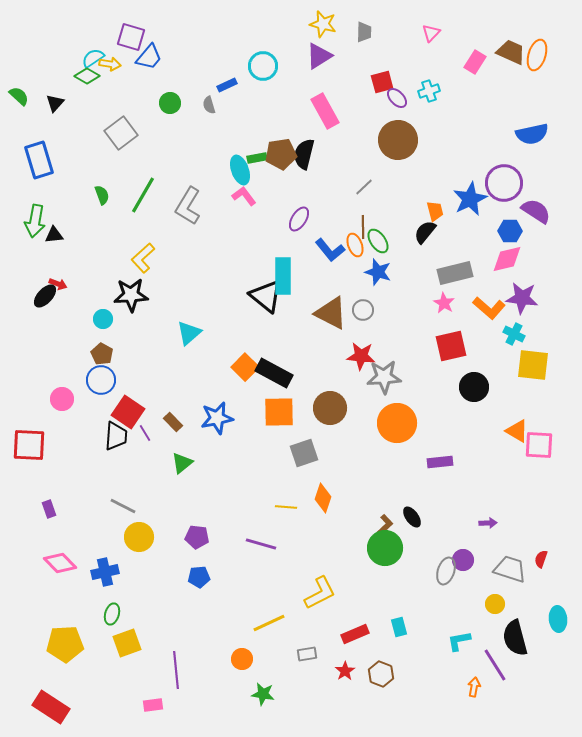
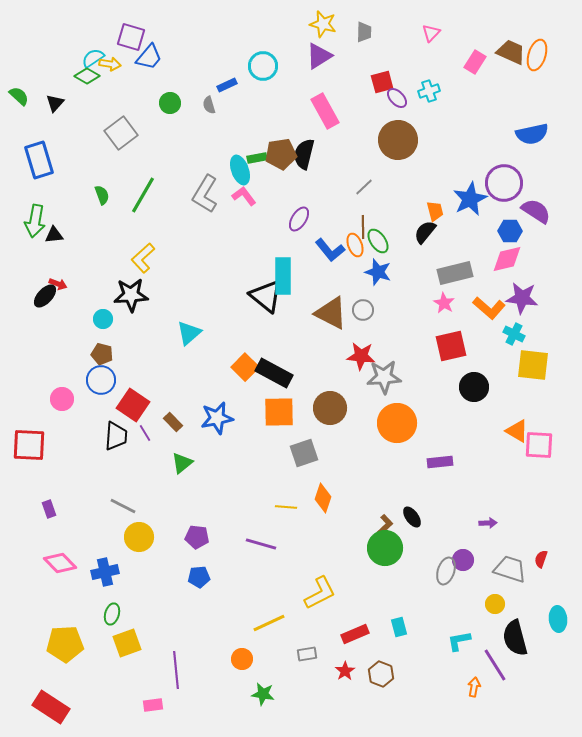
gray L-shape at (188, 206): moved 17 px right, 12 px up
brown pentagon at (102, 354): rotated 15 degrees counterclockwise
red square at (128, 412): moved 5 px right, 7 px up
